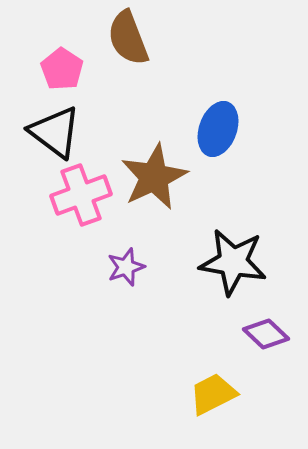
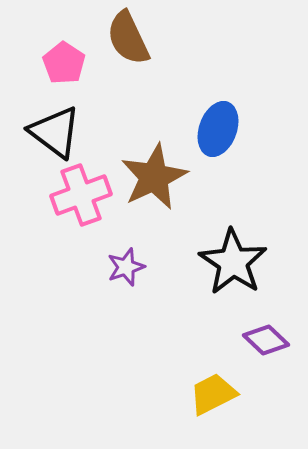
brown semicircle: rotated 4 degrees counterclockwise
pink pentagon: moved 2 px right, 6 px up
black star: rotated 24 degrees clockwise
purple diamond: moved 6 px down
